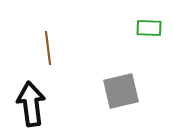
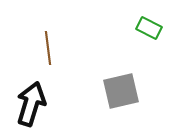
green rectangle: rotated 25 degrees clockwise
black arrow: rotated 24 degrees clockwise
